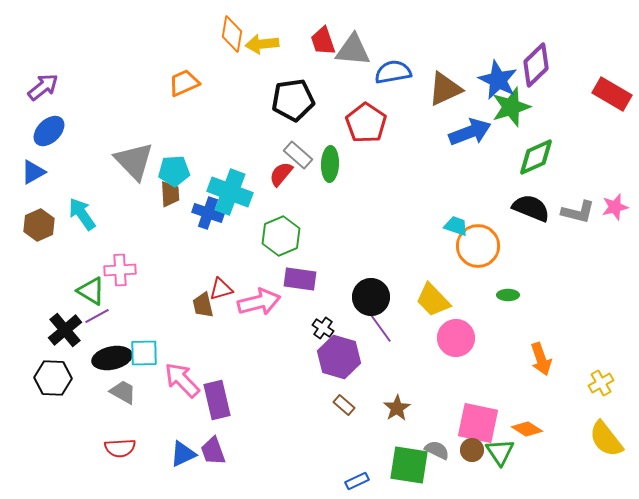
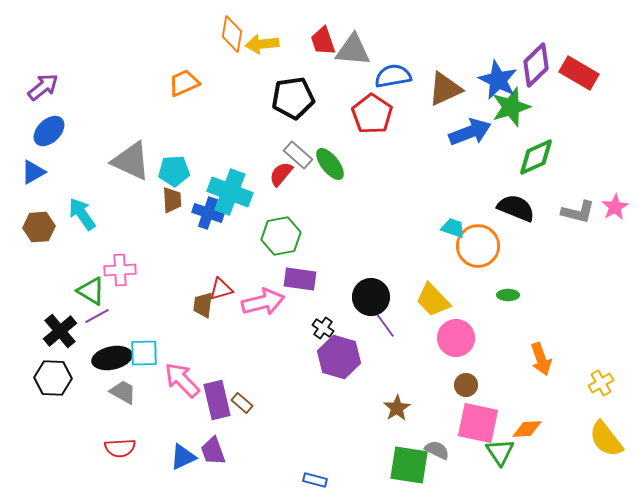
blue semicircle at (393, 72): moved 4 px down
red rectangle at (612, 94): moved 33 px left, 21 px up
black pentagon at (293, 100): moved 2 px up
red pentagon at (366, 123): moved 6 px right, 9 px up
gray triangle at (134, 161): moved 3 px left; rotated 21 degrees counterclockwise
green ellipse at (330, 164): rotated 40 degrees counterclockwise
brown trapezoid at (170, 194): moved 2 px right, 6 px down
pink star at (615, 207): rotated 16 degrees counterclockwise
black semicircle at (531, 208): moved 15 px left
brown hexagon at (39, 225): moved 2 px down; rotated 20 degrees clockwise
cyan trapezoid at (456, 226): moved 3 px left, 2 px down
green hexagon at (281, 236): rotated 12 degrees clockwise
pink arrow at (259, 302): moved 4 px right
brown trapezoid at (203, 305): rotated 20 degrees clockwise
purple line at (379, 326): moved 3 px right, 5 px up
black cross at (65, 330): moved 5 px left, 1 px down
brown rectangle at (344, 405): moved 102 px left, 2 px up
orange diamond at (527, 429): rotated 36 degrees counterclockwise
brown circle at (472, 450): moved 6 px left, 65 px up
blue triangle at (183, 454): moved 3 px down
blue rectangle at (357, 481): moved 42 px left, 1 px up; rotated 40 degrees clockwise
